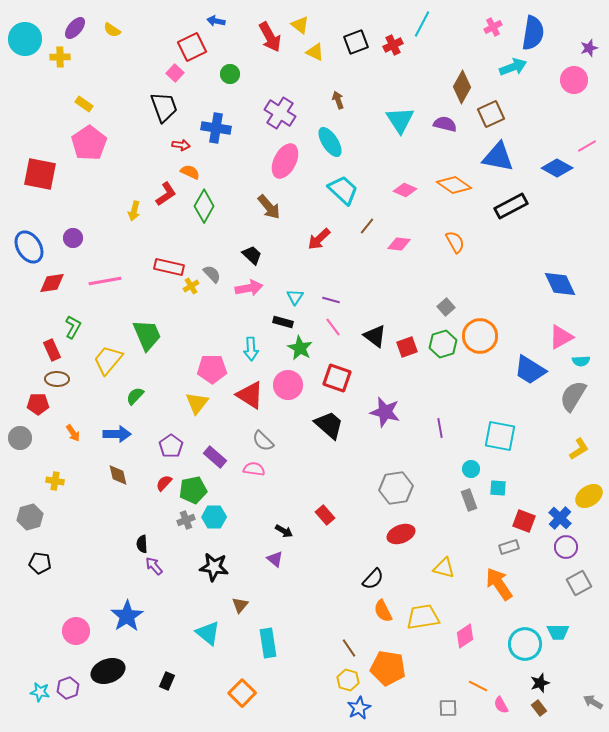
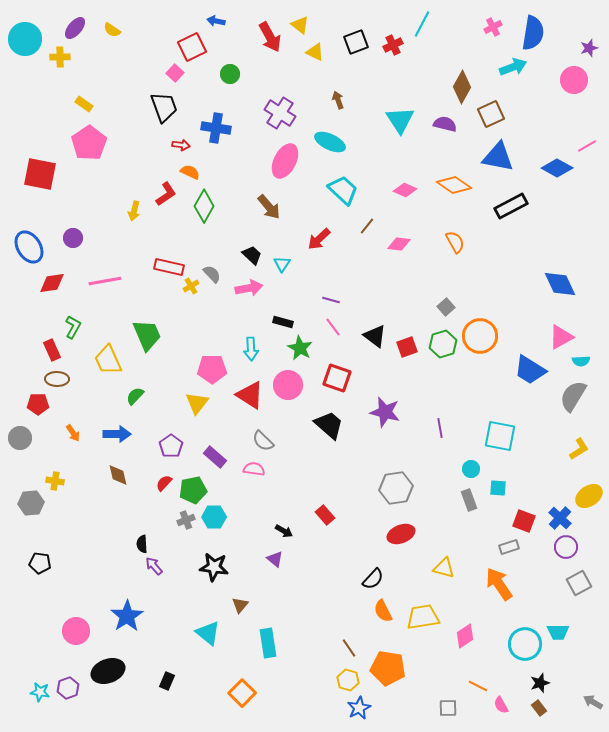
cyan ellipse at (330, 142): rotated 32 degrees counterclockwise
cyan triangle at (295, 297): moved 13 px left, 33 px up
yellow trapezoid at (108, 360): rotated 64 degrees counterclockwise
gray hexagon at (30, 517): moved 1 px right, 14 px up; rotated 10 degrees clockwise
